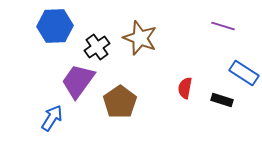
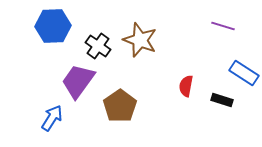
blue hexagon: moved 2 px left
brown star: moved 2 px down
black cross: moved 1 px right, 1 px up; rotated 20 degrees counterclockwise
red semicircle: moved 1 px right, 2 px up
brown pentagon: moved 4 px down
